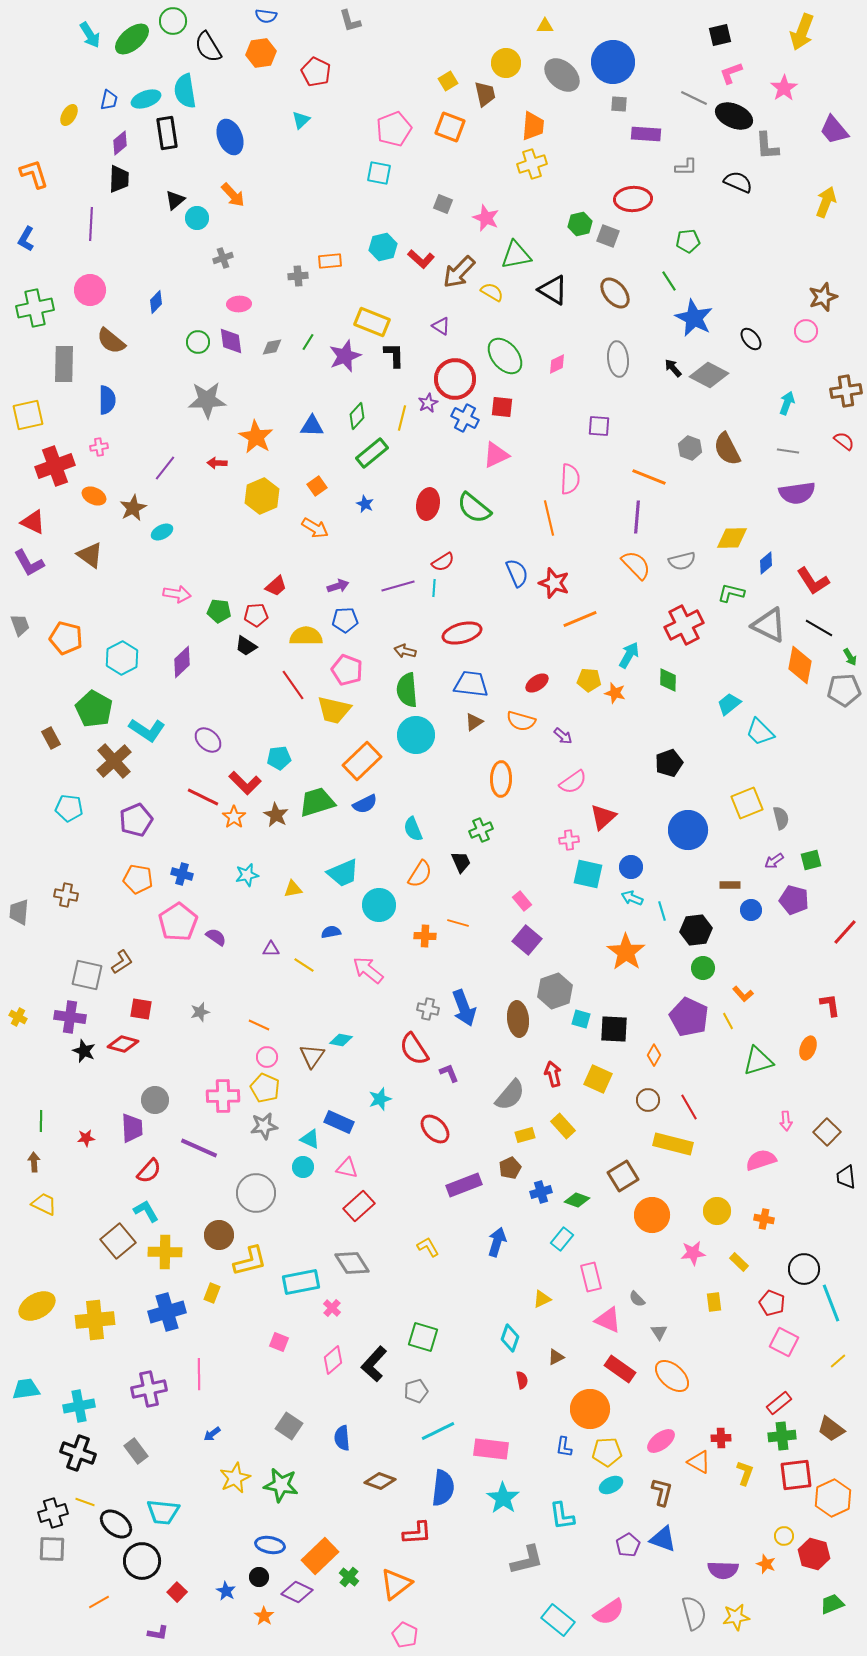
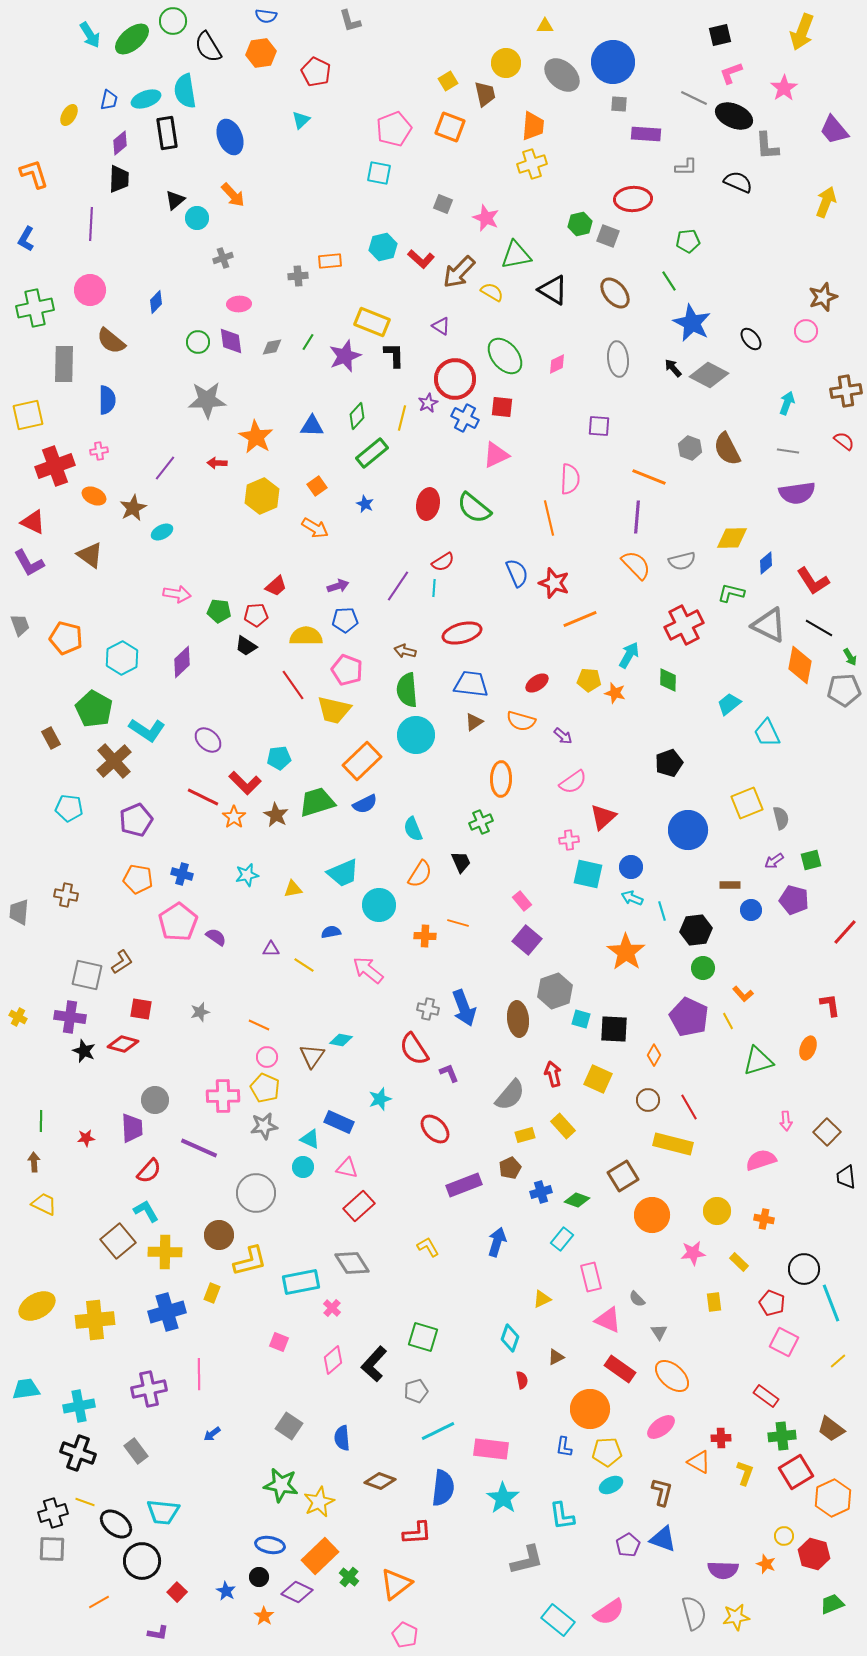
blue star at (694, 318): moved 2 px left, 5 px down
pink cross at (99, 447): moved 4 px down
purple line at (398, 586): rotated 40 degrees counterclockwise
cyan trapezoid at (760, 732): moved 7 px right, 1 px down; rotated 20 degrees clockwise
green cross at (481, 830): moved 8 px up
red rectangle at (779, 1403): moved 13 px left, 7 px up; rotated 75 degrees clockwise
pink ellipse at (661, 1441): moved 14 px up
red square at (796, 1475): moved 3 px up; rotated 24 degrees counterclockwise
yellow star at (235, 1478): moved 84 px right, 24 px down
